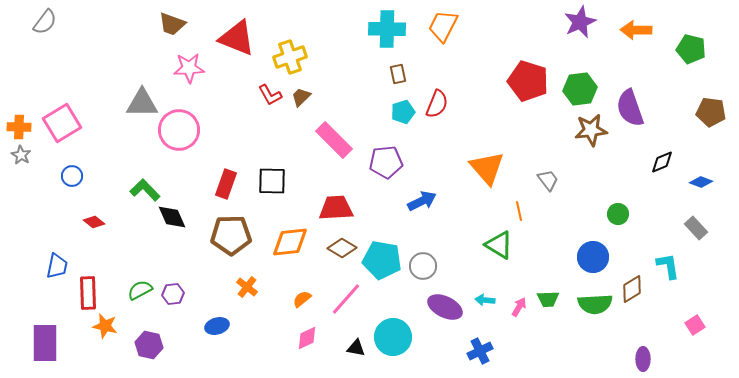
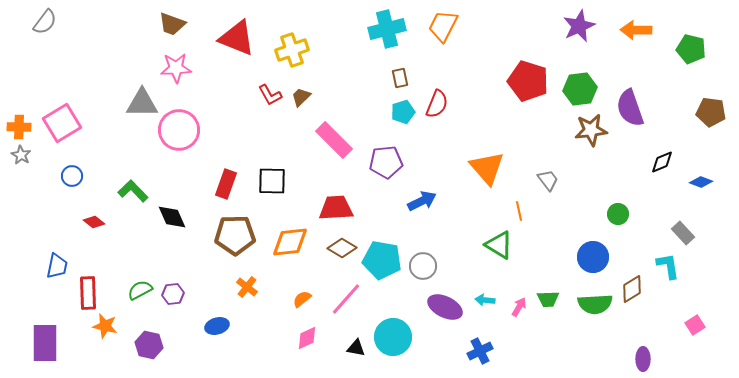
purple star at (580, 22): moved 1 px left, 4 px down
cyan cross at (387, 29): rotated 15 degrees counterclockwise
yellow cross at (290, 57): moved 2 px right, 7 px up
pink star at (189, 68): moved 13 px left
brown rectangle at (398, 74): moved 2 px right, 4 px down
green L-shape at (145, 190): moved 12 px left, 1 px down
gray rectangle at (696, 228): moved 13 px left, 5 px down
brown pentagon at (231, 235): moved 4 px right
